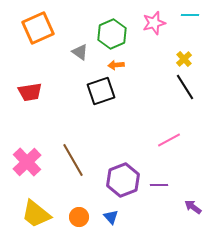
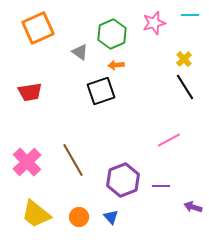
purple line: moved 2 px right, 1 px down
purple arrow: rotated 18 degrees counterclockwise
